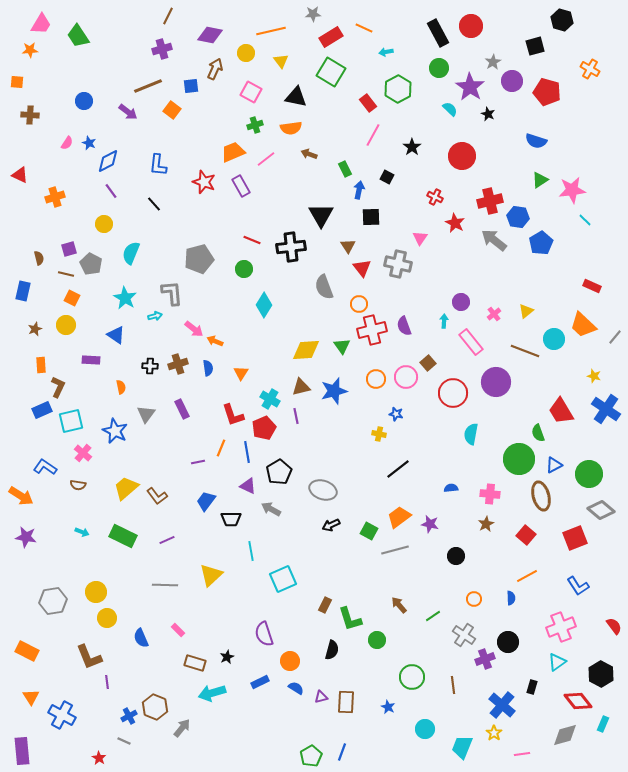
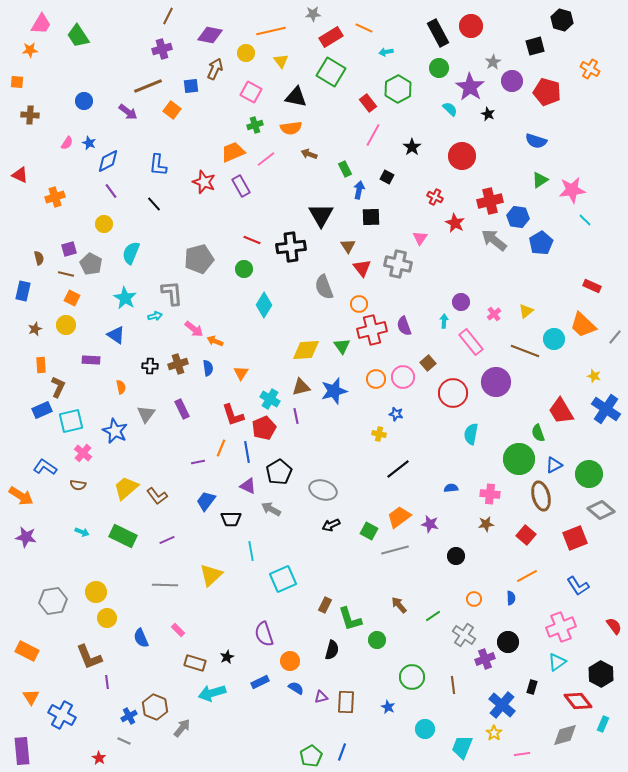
pink circle at (406, 377): moved 3 px left
brown star at (486, 524): rotated 21 degrees clockwise
